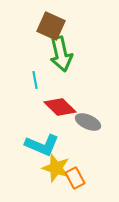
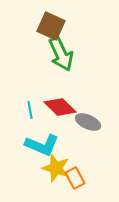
green arrow: rotated 12 degrees counterclockwise
cyan line: moved 5 px left, 30 px down
